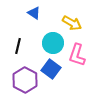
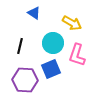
black line: moved 2 px right
blue square: rotated 30 degrees clockwise
purple hexagon: rotated 25 degrees counterclockwise
